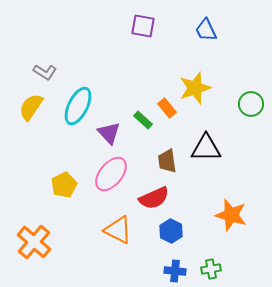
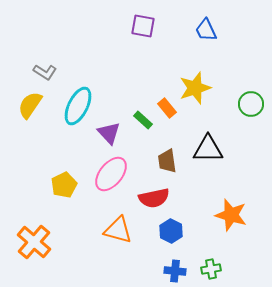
yellow semicircle: moved 1 px left, 2 px up
black triangle: moved 2 px right, 1 px down
red semicircle: rotated 12 degrees clockwise
orange triangle: rotated 12 degrees counterclockwise
